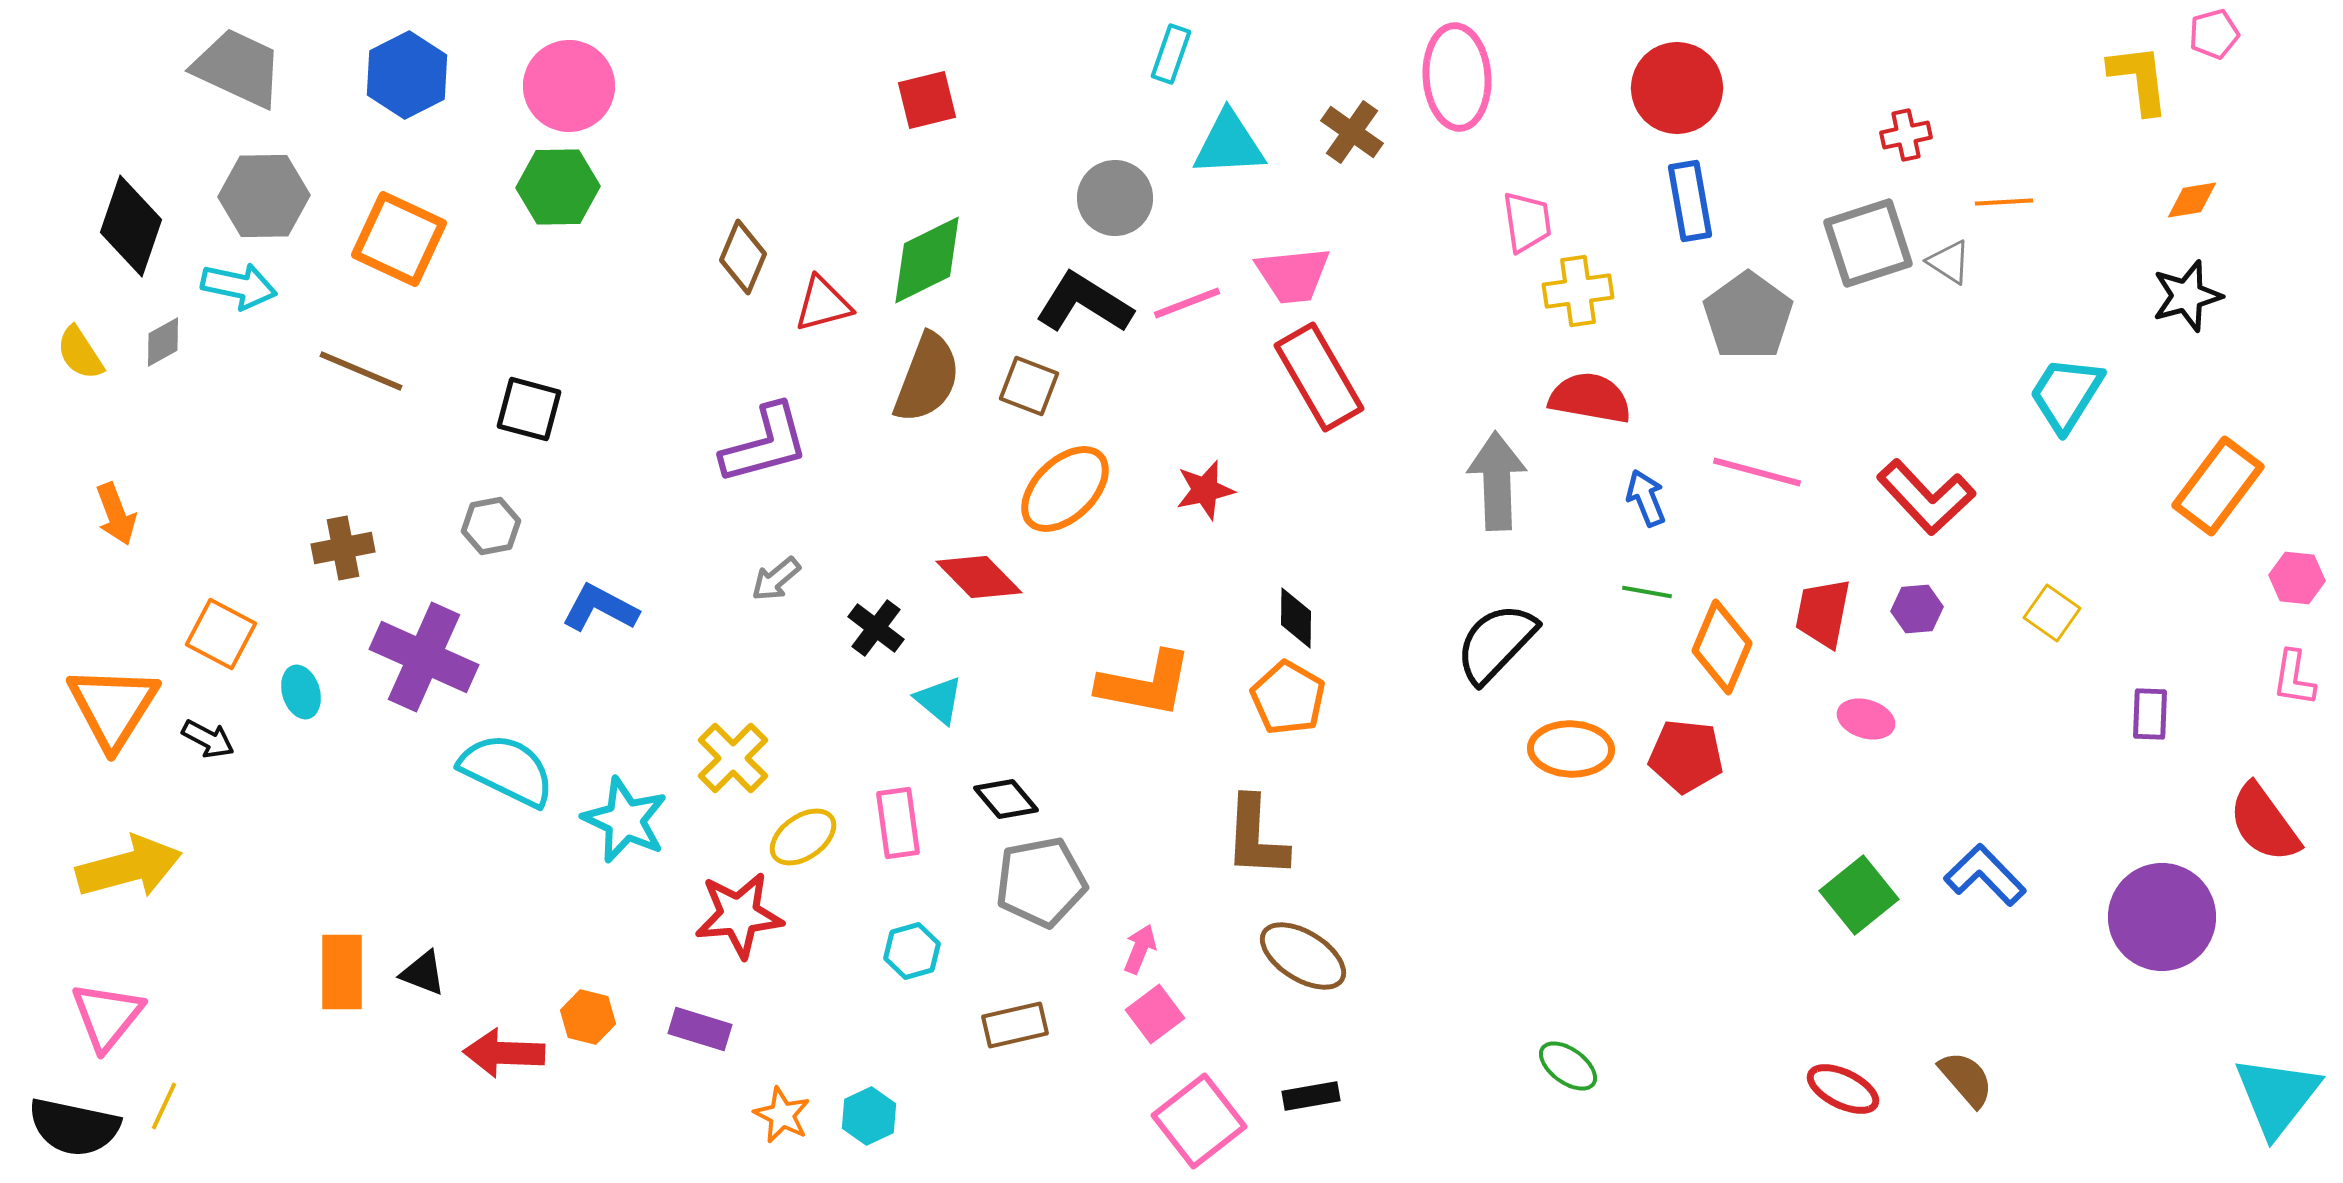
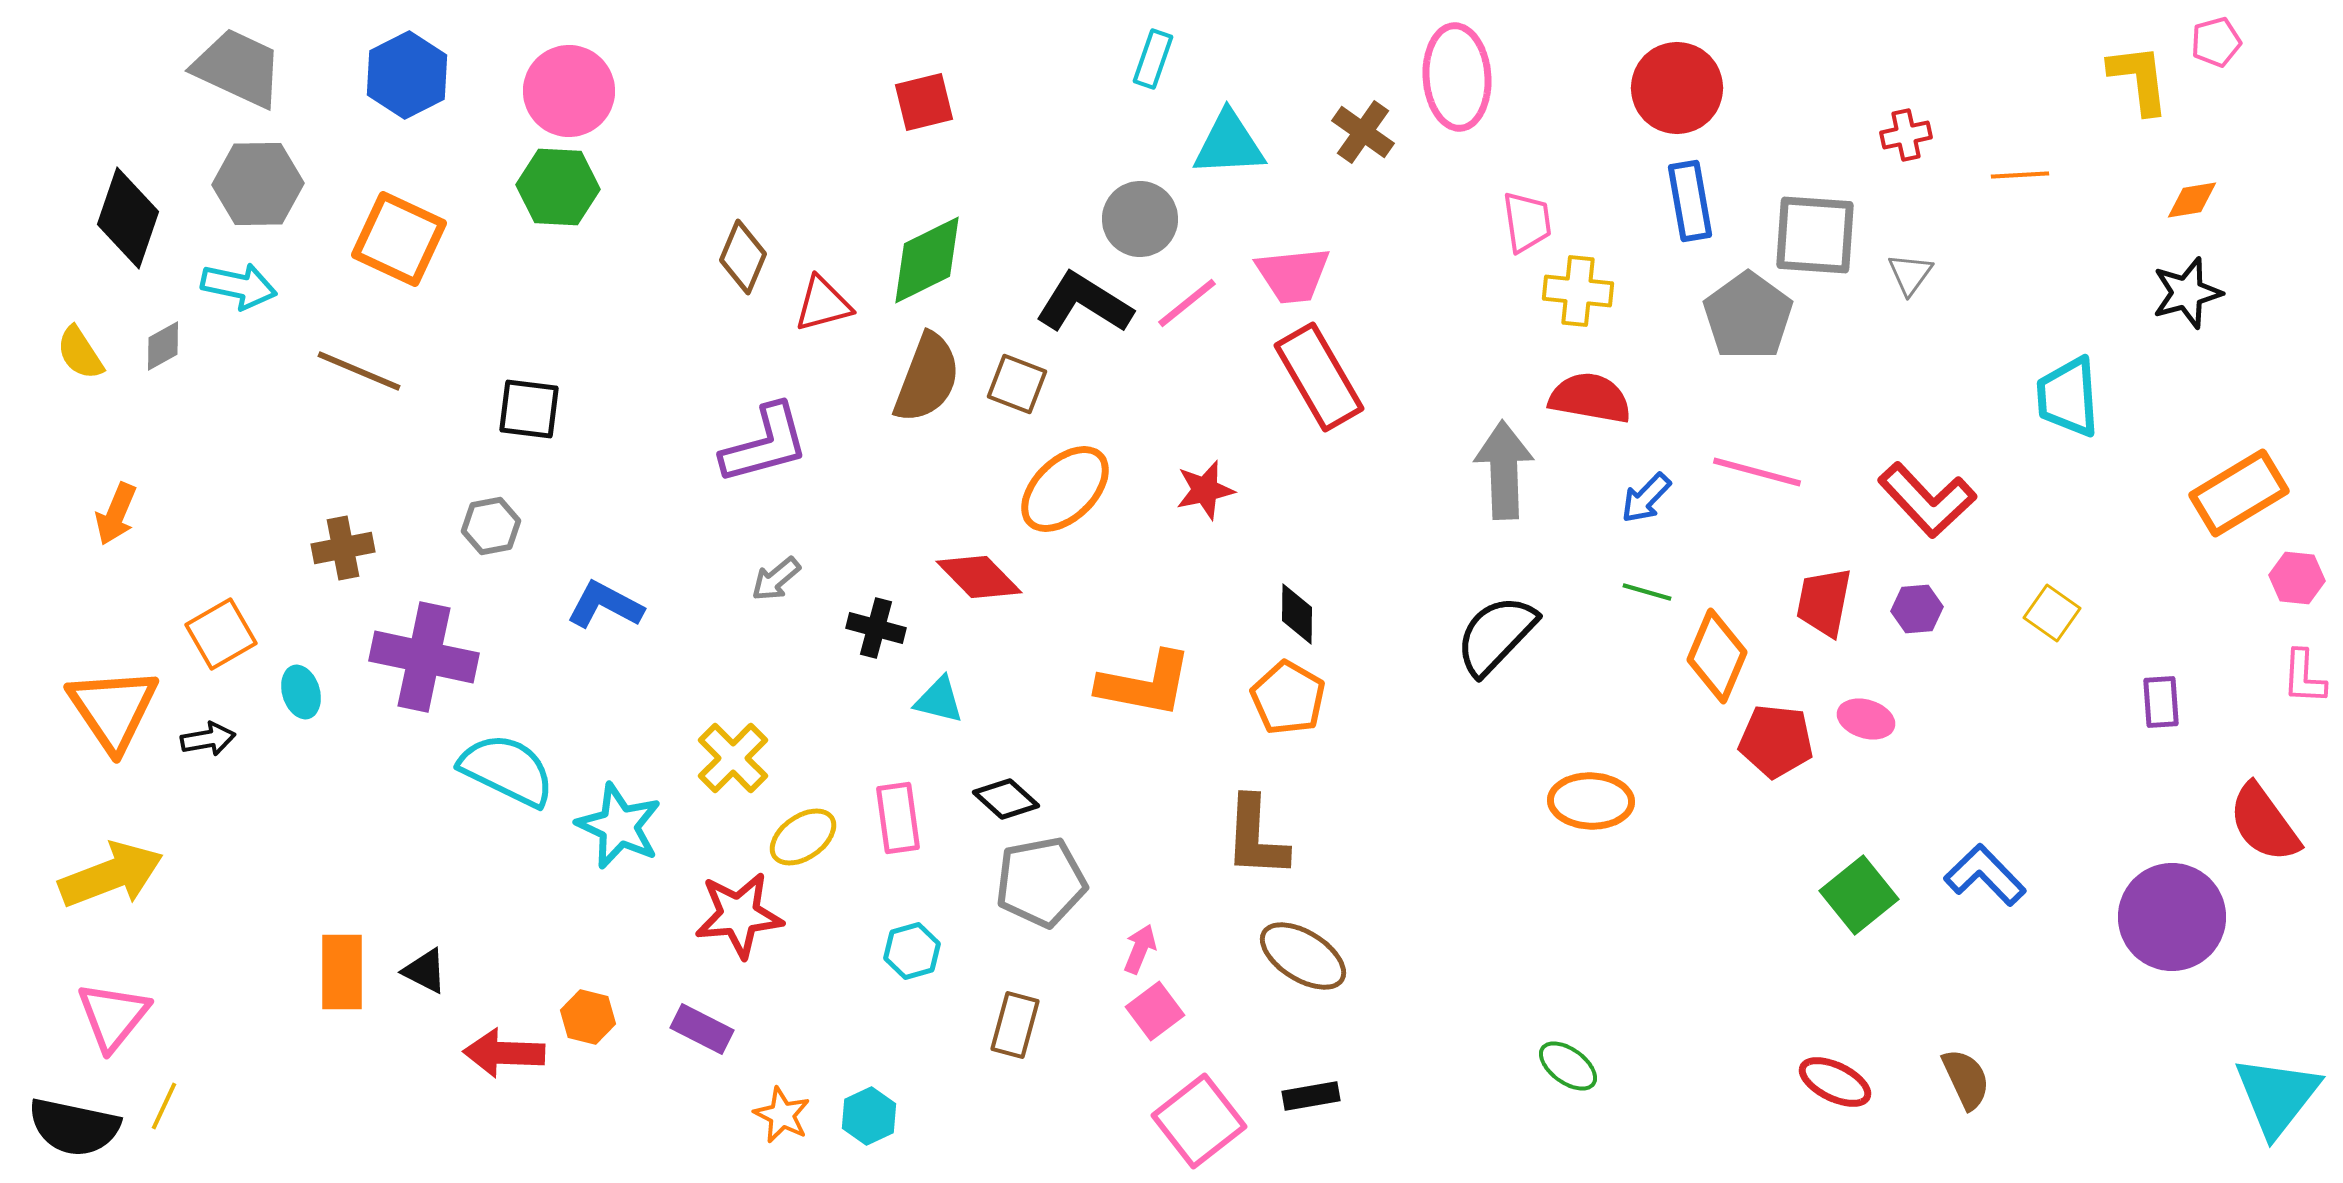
pink pentagon at (2214, 34): moved 2 px right, 8 px down
cyan rectangle at (1171, 54): moved 18 px left, 5 px down
pink circle at (569, 86): moved 5 px down
red square at (927, 100): moved 3 px left, 2 px down
brown cross at (1352, 132): moved 11 px right
green hexagon at (558, 187): rotated 4 degrees clockwise
gray hexagon at (264, 196): moved 6 px left, 12 px up
gray circle at (1115, 198): moved 25 px right, 21 px down
orange line at (2004, 202): moved 16 px right, 27 px up
black diamond at (131, 226): moved 3 px left, 8 px up
gray square at (1868, 243): moved 53 px left, 8 px up; rotated 22 degrees clockwise
gray triangle at (1949, 262): moved 39 px left, 12 px down; rotated 33 degrees clockwise
yellow cross at (1578, 291): rotated 14 degrees clockwise
black star at (2187, 296): moved 3 px up
pink line at (1187, 303): rotated 18 degrees counterclockwise
gray diamond at (163, 342): moved 4 px down
brown line at (361, 371): moved 2 px left
brown square at (1029, 386): moved 12 px left, 2 px up
cyan trapezoid at (2066, 394): moved 2 px right, 3 px down; rotated 36 degrees counterclockwise
black square at (529, 409): rotated 8 degrees counterclockwise
gray arrow at (1497, 481): moved 7 px right, 11 px up
orange rectangle at (2218, 486): moved 21 px right, 7 px down; rotated 22 degrees clockwise
red L-shape at (1926, 497): moved 1 px right, 3 px down
blue arrow at (1646, 498): rotated 114 degrees counterclockwise
orange arrow at (116, 514): rotated 44 degrees clockwise
green line at (1647, 592): rotated 6 degrees clockwise
blue L-shape at (600, 608): moved 5 px right, 3 px up
red trapezoid at (1823, 613): moved 1 px right, 11 px up
black diamond at (1296, 618): moved 1 px right, 4 px up
black cross at (876, 628): rotated 22 degrees counterclockwise
orange square at (221, 634): rotated 32 degrees clockwise
black semicircle at (1496, 643): moved 8 px up
orange diamond at (1722, 647): moved 5 px left, 9 px down
purple cross at (424, 657): rotated 12 degrees counterclockwise
pink L-shape at (2294, 678): moved 10 px right, 1 px up; rotated 6 degrees counterclockwise
cyan triangle at (939, 700): rotated 26 degrees counterclockwise
orange triangle at (113, 707): moved 2 px down; rotated 6 degrees counterclockwise
purple rectangle at (2150, 714): moved 11 px right, 12 px up; rotated 6 degrees counterclockwise
black arrow at (208, 739): rotated 38 degrees counterclockwise
orange ellipse at (1571, 749): moved 20 px right, 52 px down
red pentagon at (1686, 756): moved 90 px right, 15 px up
black diamond at (1006, 799): rotated 8 degrees counterclockwise
cyan star at (625, 820): moved 6 px left, 6 px down
pink rectangle at (898, 823): moved 5 px up
yellow arrow at (129, 867): moved 18 px left, 8 px down; rotated 6 degrees counterclockwise
purple circle at (2162, 917): moved 10 px right
black triangle at (423, 973): moved 2 px right, 2 px up; rotated 6 degrees clockwise
pink square at (1155, 1014): moved 3 px up
pink triangle at (107, 1016): moved 6 px right
brown rectangle at (1015, 1025): rotated 62 degrees counterclockwise
purple rectangle at (700, 1029): moved 2 px right; rotated 10 degrees clockwise
brown semicircle at (1966, 1079): rotated 16 degrees clockwise
red ellipse at (1843, 1089): moved 8 px left, 7 px up
